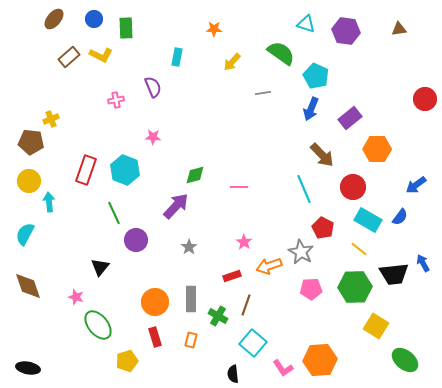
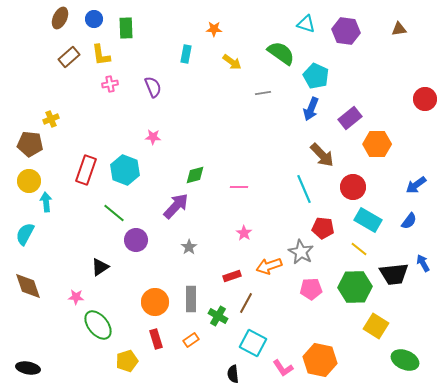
brown ellipse at (54, 19): moved 6 px right, 1 px up; rotated 15 degrees counterclockwise
yellow L-shape at (101, 55): rotated 55 degrees clockwise
cyan rectangle at (177, 57): moved 9 px right, 3 px up
yellow arrow at (232, 62): rotated 96 degrees counterclockwise
pink cross at (116, 100): moved 6 px left, 16 px up
brown pentagon at (31, 142): moved 1 px left, 2 px down
orange hexagon at (377, 149): moved 5 px up
cyan arrow at (49, 202): moved 3 px left
green line at (114, 213): rotated 25 degrees counterclockwise
blue semicircle at (400, 217): moved 9 px right, 4 px down
red pentagon at (323, 228): rotated 20 degrees counterclockwise
pink star at (244, 242): moved 9 px up
black triangle at (100, 267): rotated 18 degrees clockwise
pink star at (76, 297): rotated 14 degrees counterclockwise
brown line at (246, 305): moved 2 px up; rotated 10 degrees clockwise
red rectangle at (155, 337): moved 1 px right, 2 px down
orange rectangle at (191, 340): rotated 42 degrees clockwise
cyan square at (253, 343): rotated 12 degrees counterclockwise
orange hexagon at (320, 360): rotated 16 degrees clockwise
green ellipse at (405, 360): rotated 16 degrees counterclockwise
